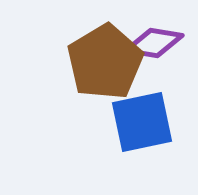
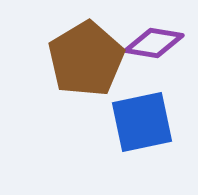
brown pentagon: moved 19 px left, 3 px up
